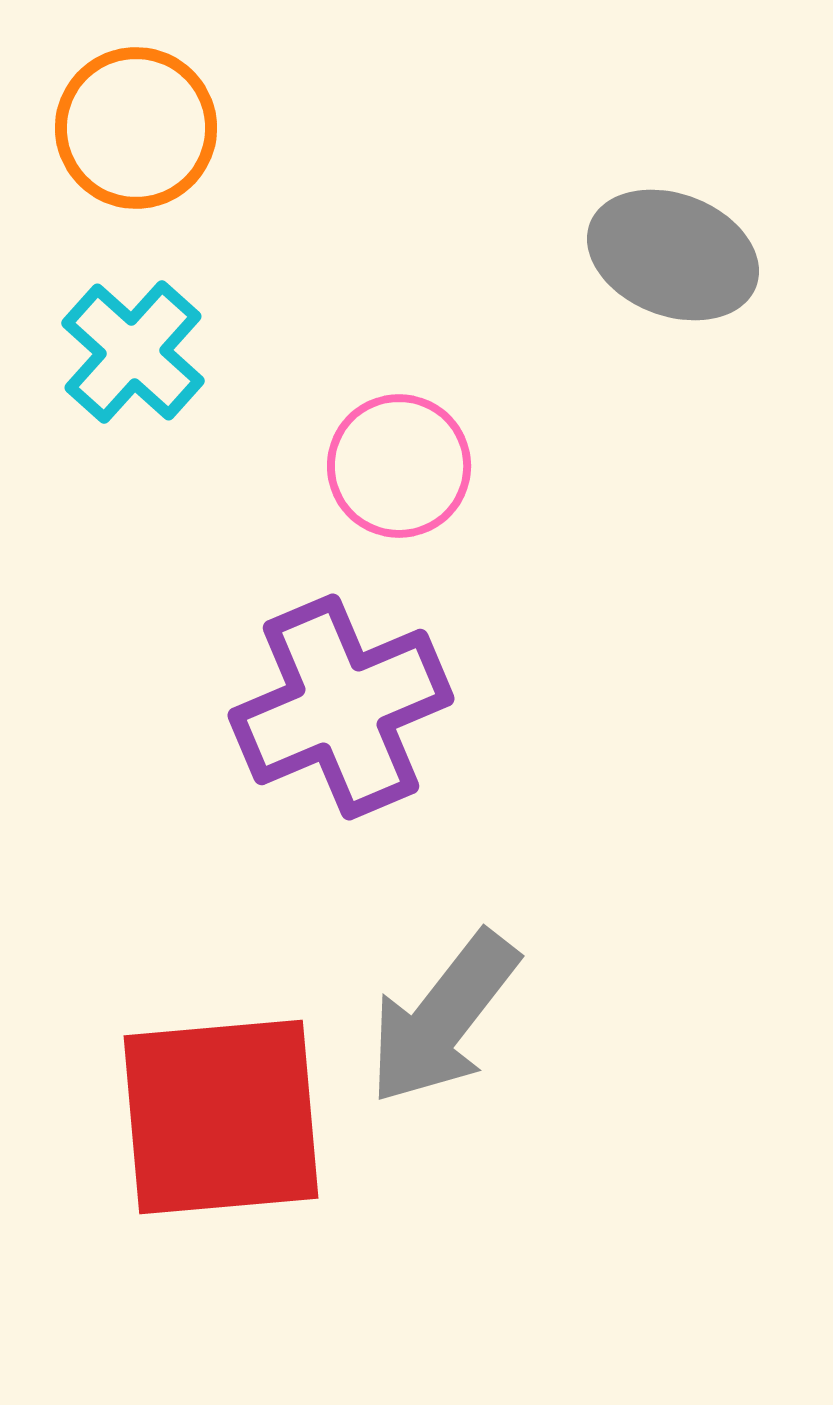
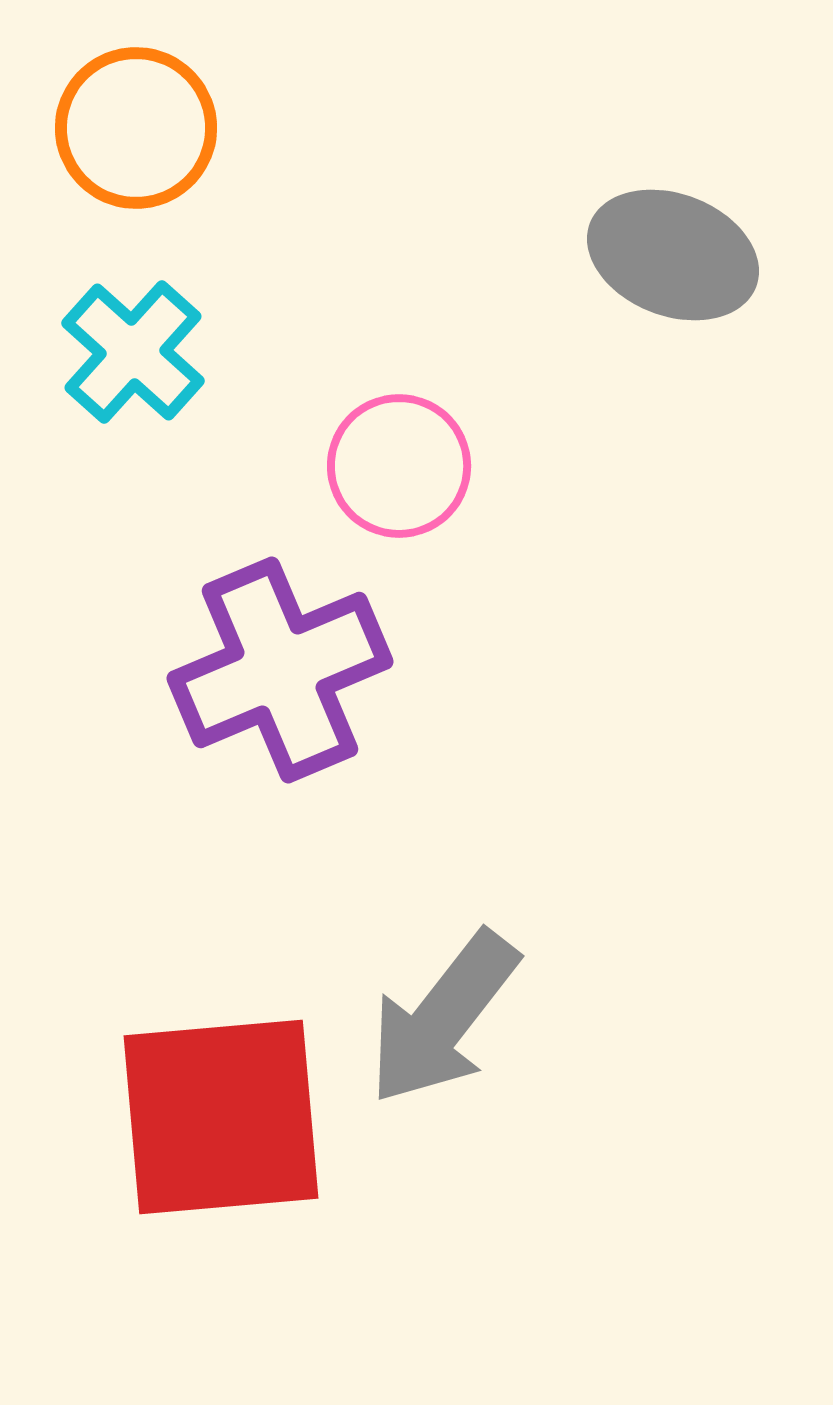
purple cross: moved 61 px left, 37 px up
